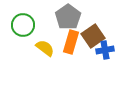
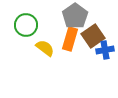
gray pentagon: moved 7 px right, 1 px up
green circle: moved 3 px right
orange rectangle: moved 1 px left, 3 px up
